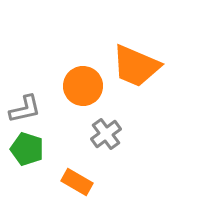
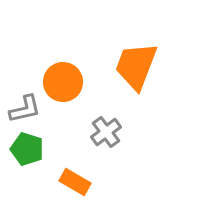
orange trapezoid: rotated 88 degrees clockwise
orange circle: moved 20 px left, 4 px up
gray cross: moved 2 px up
orange rectangle: moved 2 px left
